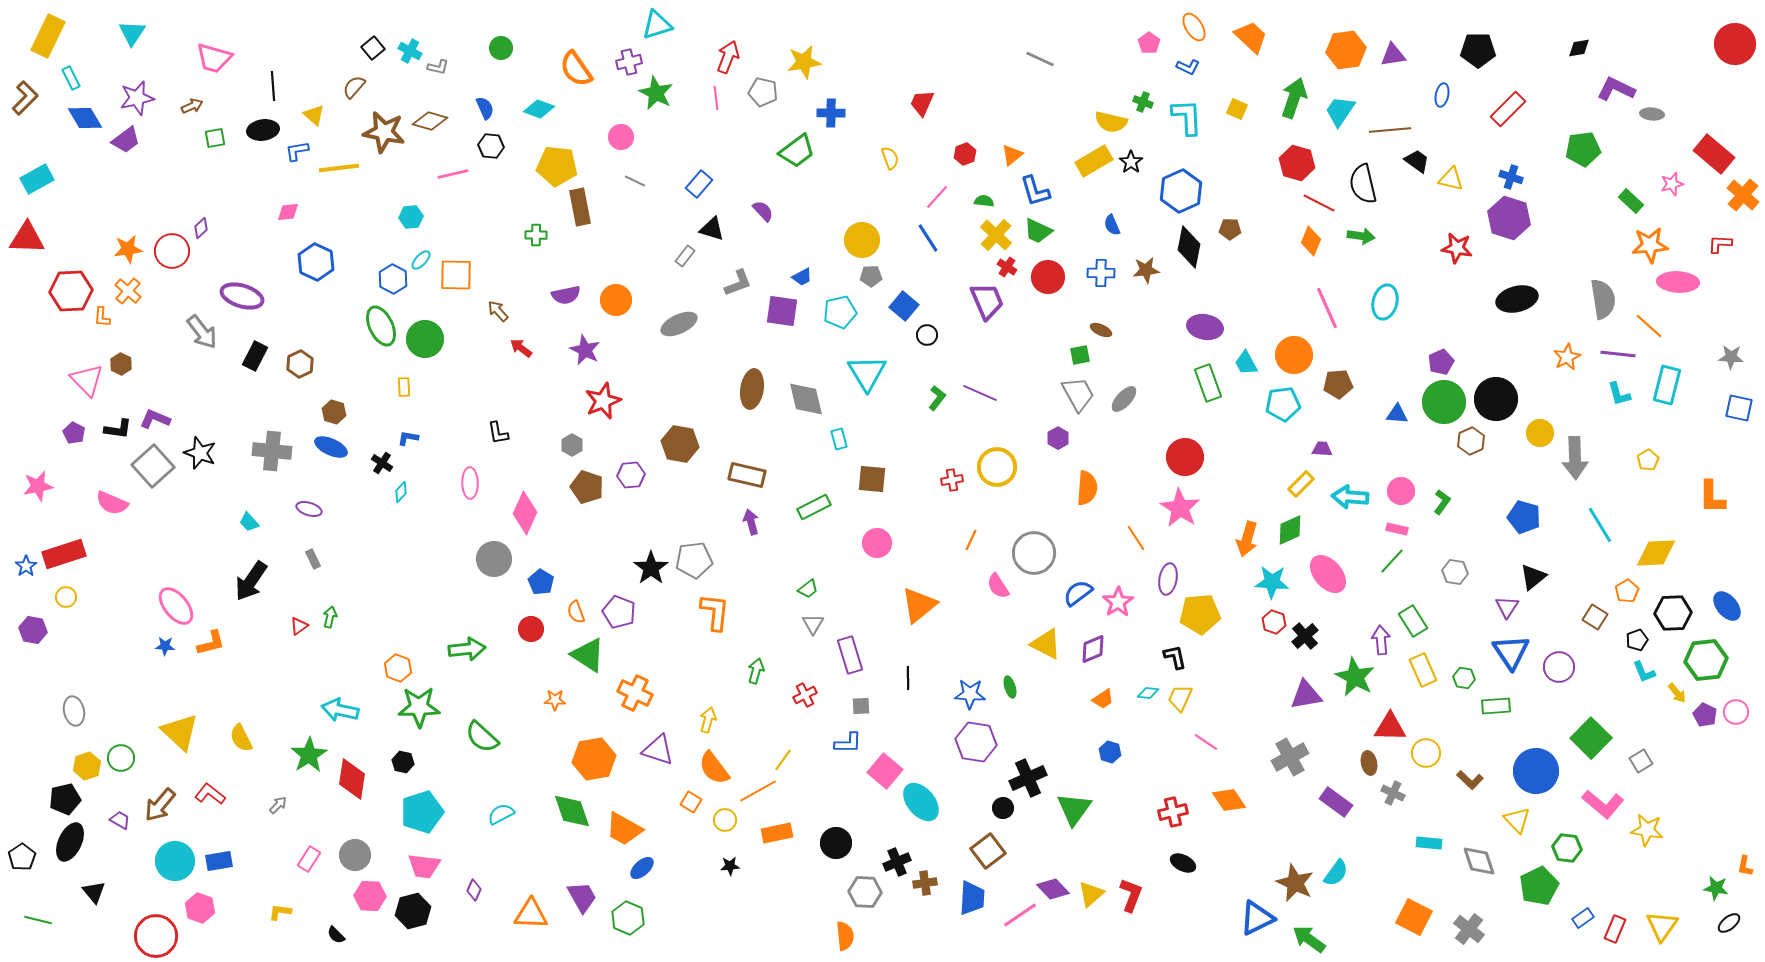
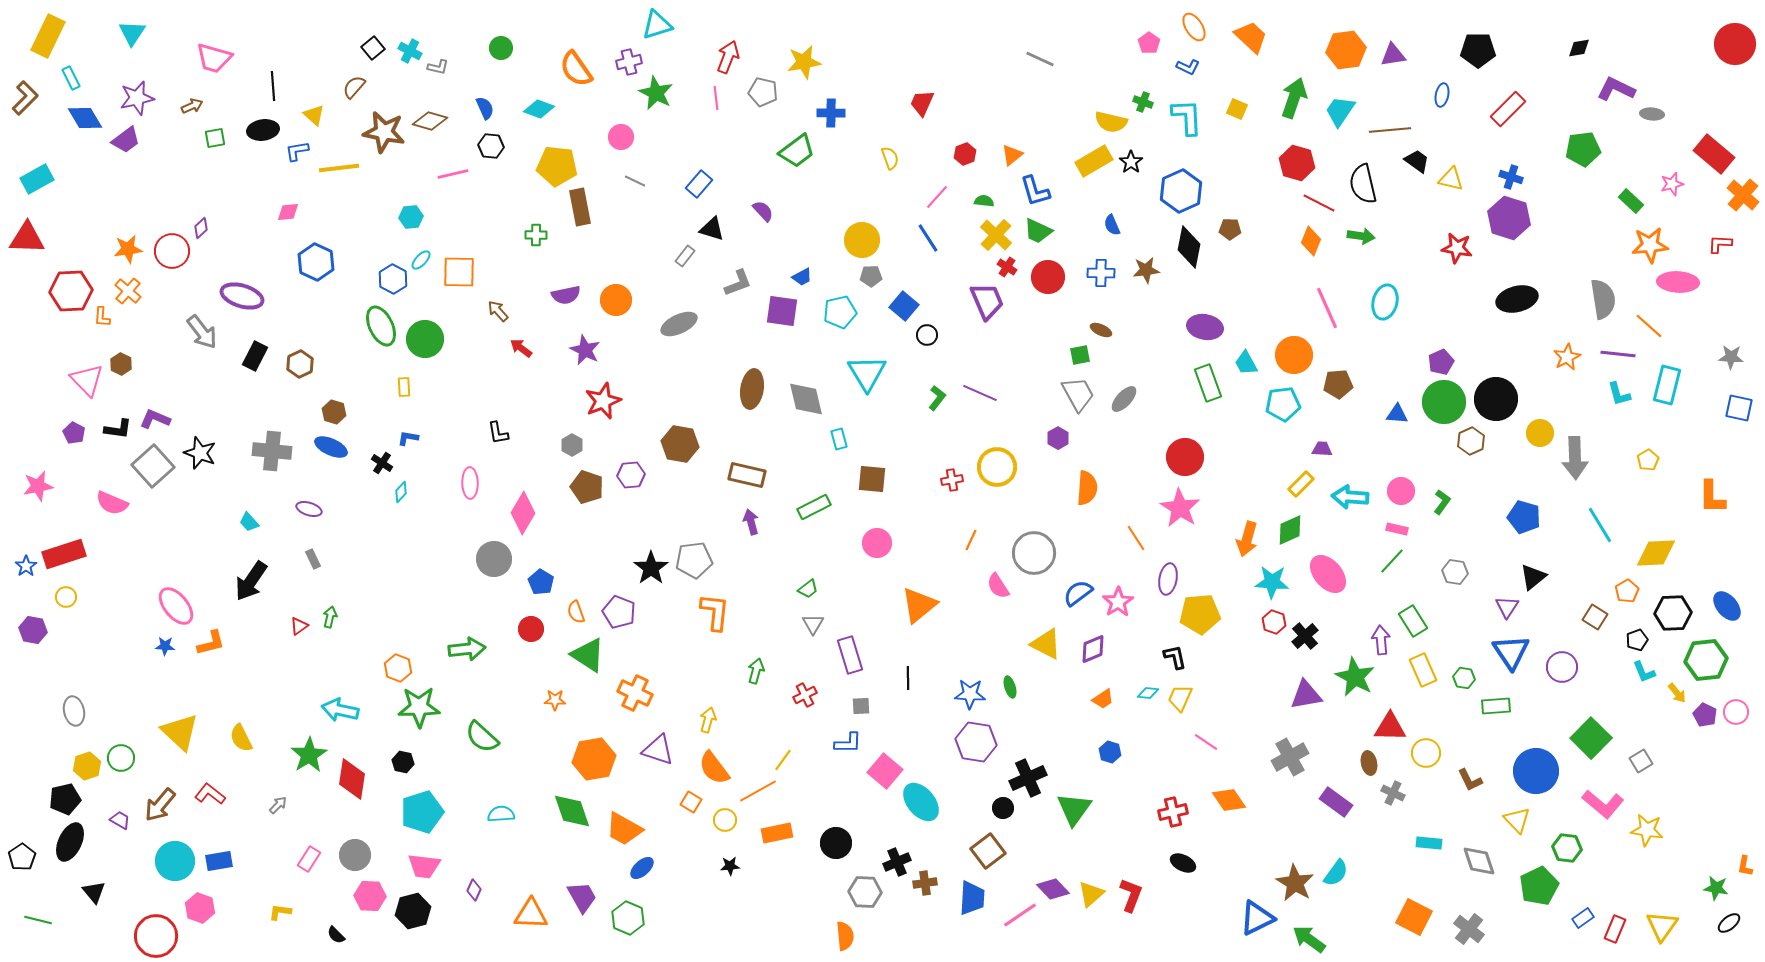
orange square at (456, 275): moved 3 px right, 3 px up
pink diamond at (525, 513): moved 2 px left; rotated 6 degrees clockwise
purple circle at (1559, 667): moved 3 px right
brown L-shape at (1470, 780): rotated 20 degrees clockwise
cyan semicircle at (501, 814): rotated 24 degrees clockwise
brown star at (1295, 883): rotated 6 degrees clockwise
